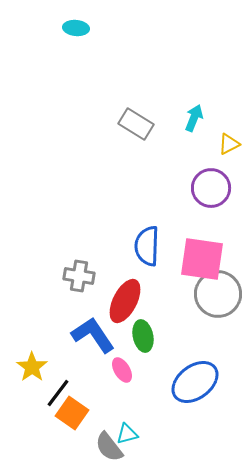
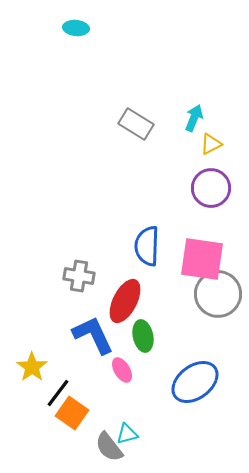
yellow triangle: moved 18 px left
blue L-shape: rotated 9 degrees clockwise
